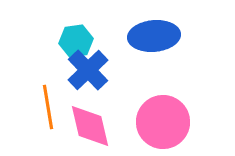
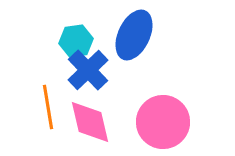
blue ellipse: moved 20 px left, 1 px up; rotated 60 degrees counterclockwise
pink diamond: moved 4 px up
